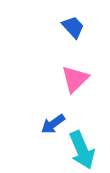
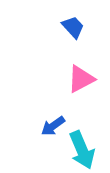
pink triangle: moved 6 px right; rotated 16 degrees clockwise
blue arrow: moved 2 px down
